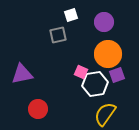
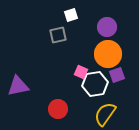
purple circle: moved 3 px right, 5 px down
purple triangle: moved 4 px left, 12 px down
red circle: moved 20 px right
